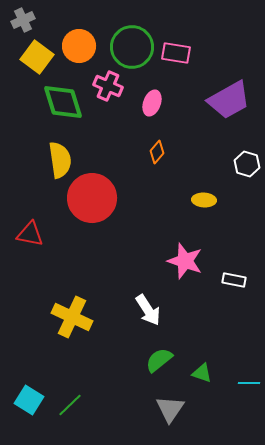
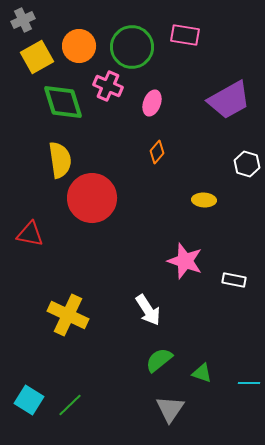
pink rectangle: moved 9 px right, 18 px up
yellow square: rotated 24 degrees clockwise
yellow cross: moved 4 px left, 2 px up
